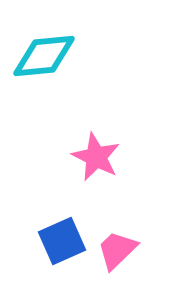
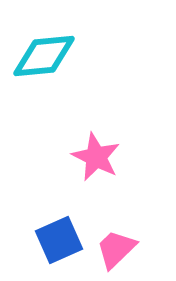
blue square: moved 3 px left, 1 px up
pink trapezoid: moved 1 px left, 1 px up
